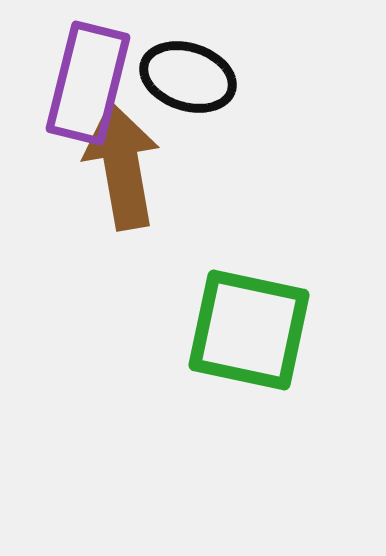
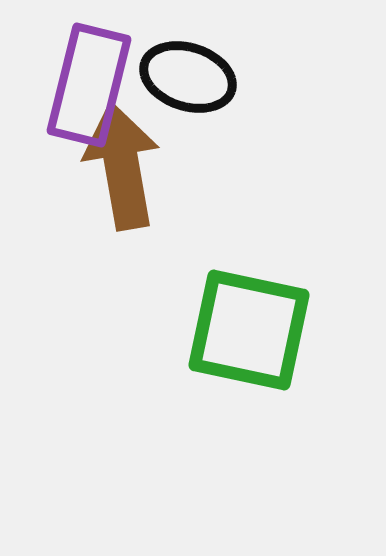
purple rectangle: moved 1 px right, 2 px down
